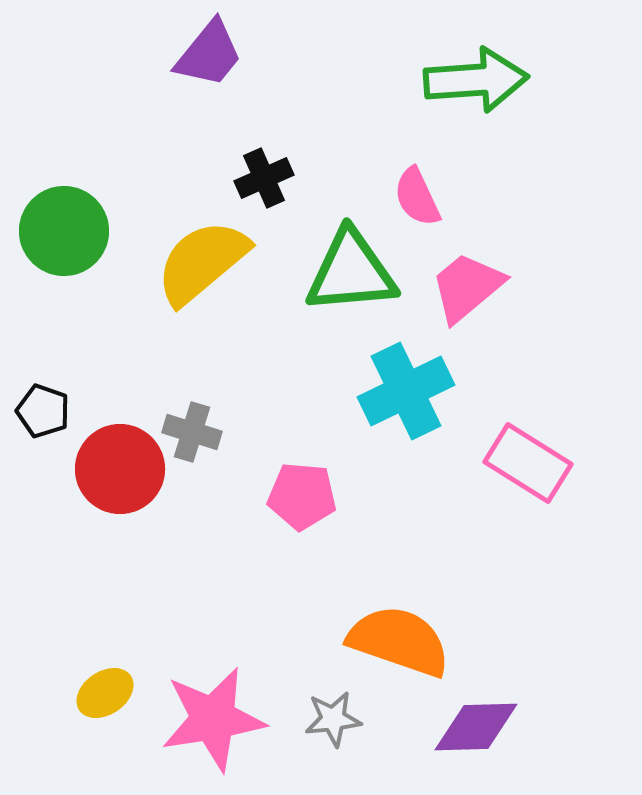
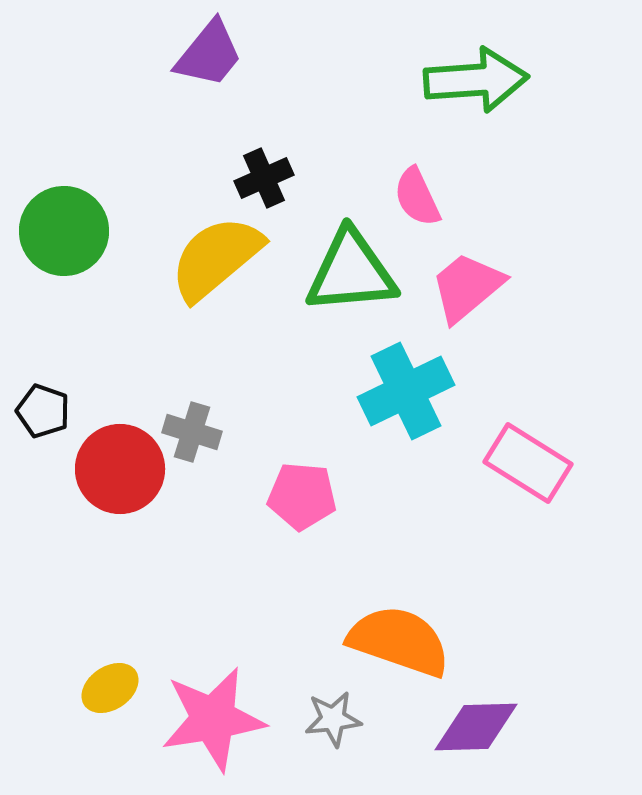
yellow semicircle: moved 14 px right, 4 px up
yellow ellipse: moved 5 px right, 5 px up
